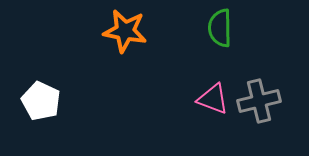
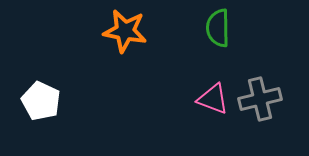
green semicircle: moved 2 px left
gray cross: moved 1 px right, 2 px up
